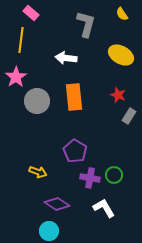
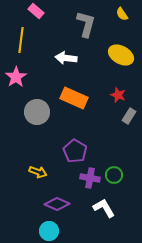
pink rectangle: moved 5 px right, 2 px up
orange rectangle: moved 1 px down; rotated 60 degrees counterclockwise
gray circle: moved 11 px down
purple diamond: rotated 10 degrees counterclockwise
